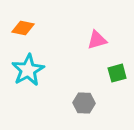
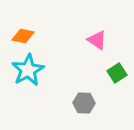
orange diamond: moved 8 px down
pink triangle: rotated 50 degrees clockwise
green square: rotated 18 degrees counterclockwise
